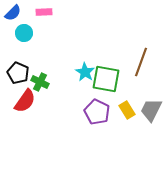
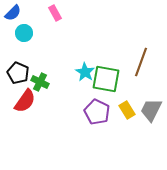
pink rectangle: moved 11 px right, 1 px down; rotated 63 degrees clockwise
